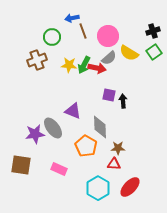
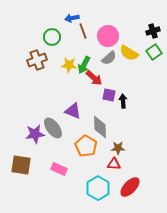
red arrow: moved 3 px left, 10 px down; rotated 30 degrees clockwise
